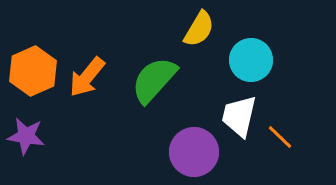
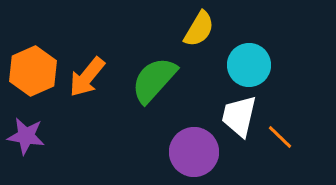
cyan circle: moved 2 px left, 5 px down
